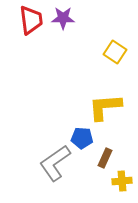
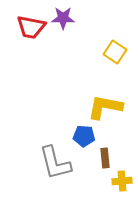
red trapezoid: moved 7 px down; rotated 108 degrees clockwise
yellow L-shape: rotated 15 degrees clockwise
blue pentagon: moved 2 px right, 2 px up
brown rectangle: rotated 30 degrees counterclockwise
gray L-shape: rotated 69 degrees counterclockwise
